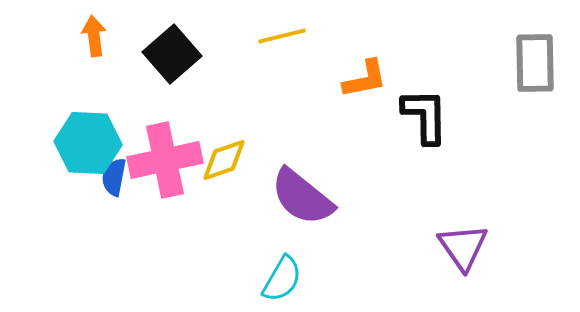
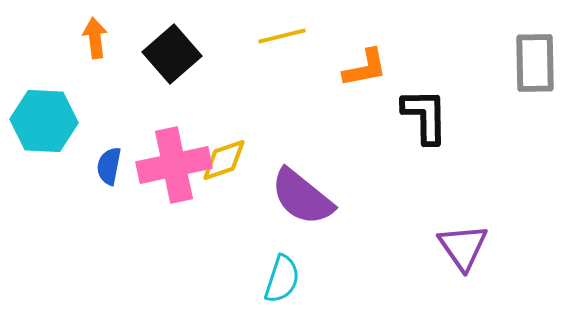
orange arrow: moved 1 px right, 2 px down
orange L-shape: moved 11 px up
cyan hexagon: moved 44 px left, 22 px up
pink cross: moved 9 px right, 5 px down
blue semicircle: moved 5 px left, 11 px up
cyan semicircle: rotated 12 degrees counterclockwise
